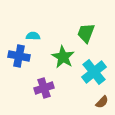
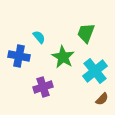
cyan semicircle: moved 6 px right, 1 px down; rotated 48 degrees clockwise
cyan cross: moved 1 px right, 1 px up
purple cross: moved 1 px left, 1 px up
brown semicircle: moved 3 px up
